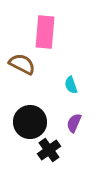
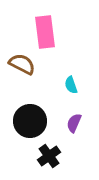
pink rectangle: rotated 12 degrees counterclockwise
black circle: moved 1 px up
black cross: moved 6 px down
